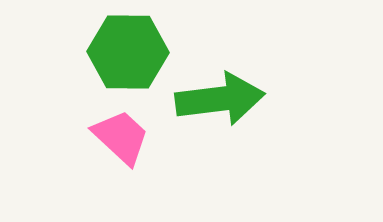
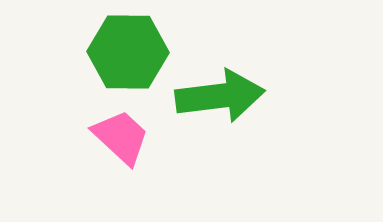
green arrow: moved 3 px up
